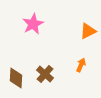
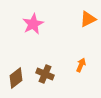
orange triangle: moved 12 px up
brown cross: rotated 18 degrees counterclockwise
brown diamond: rotated 50 degrees clockwise
